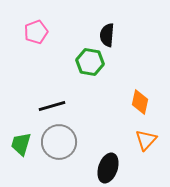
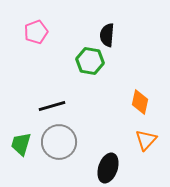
green hexagon: moved 1 px up
